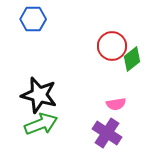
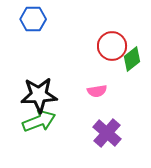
black star: rotated 18 degrees counterclockwise
pink semicircle: moved 19 px left, 13 px up
green arrow: moved 2 px left, 3 px up
purple cross: rotated 8 degrees clockwise
